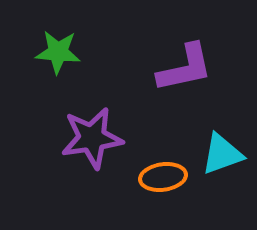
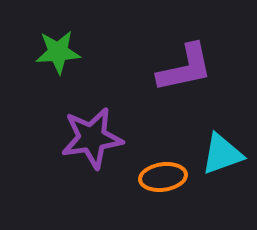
green star: rotated 9 degrees counterclockwise
